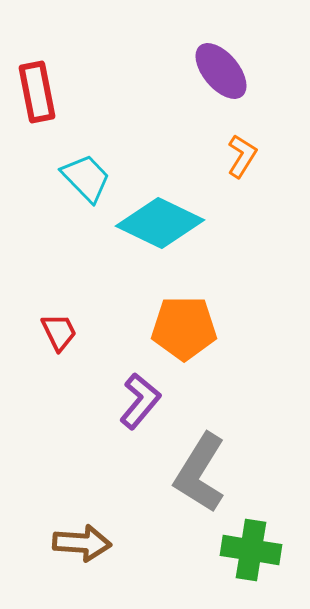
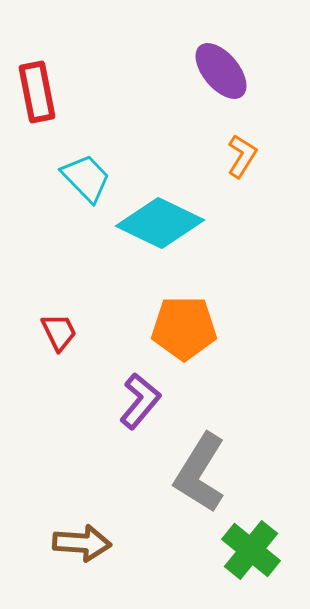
green cross: rotated 30 degrees clockwise
